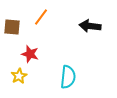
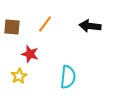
orange line: moved 4 px right, 7 px down
